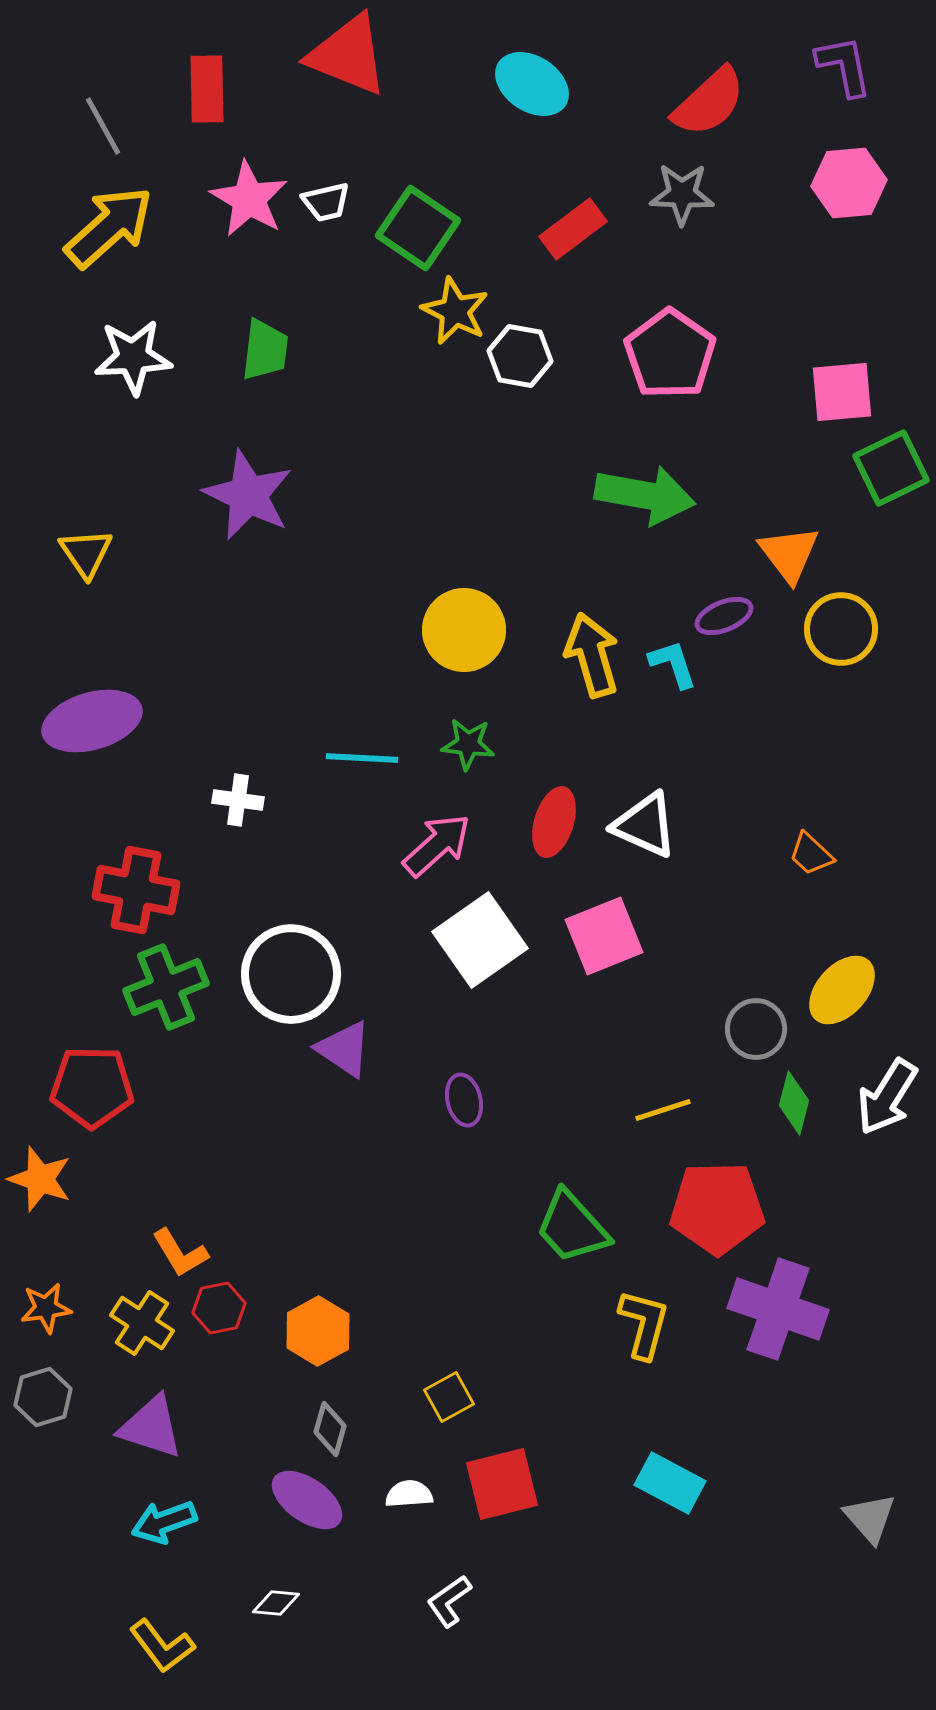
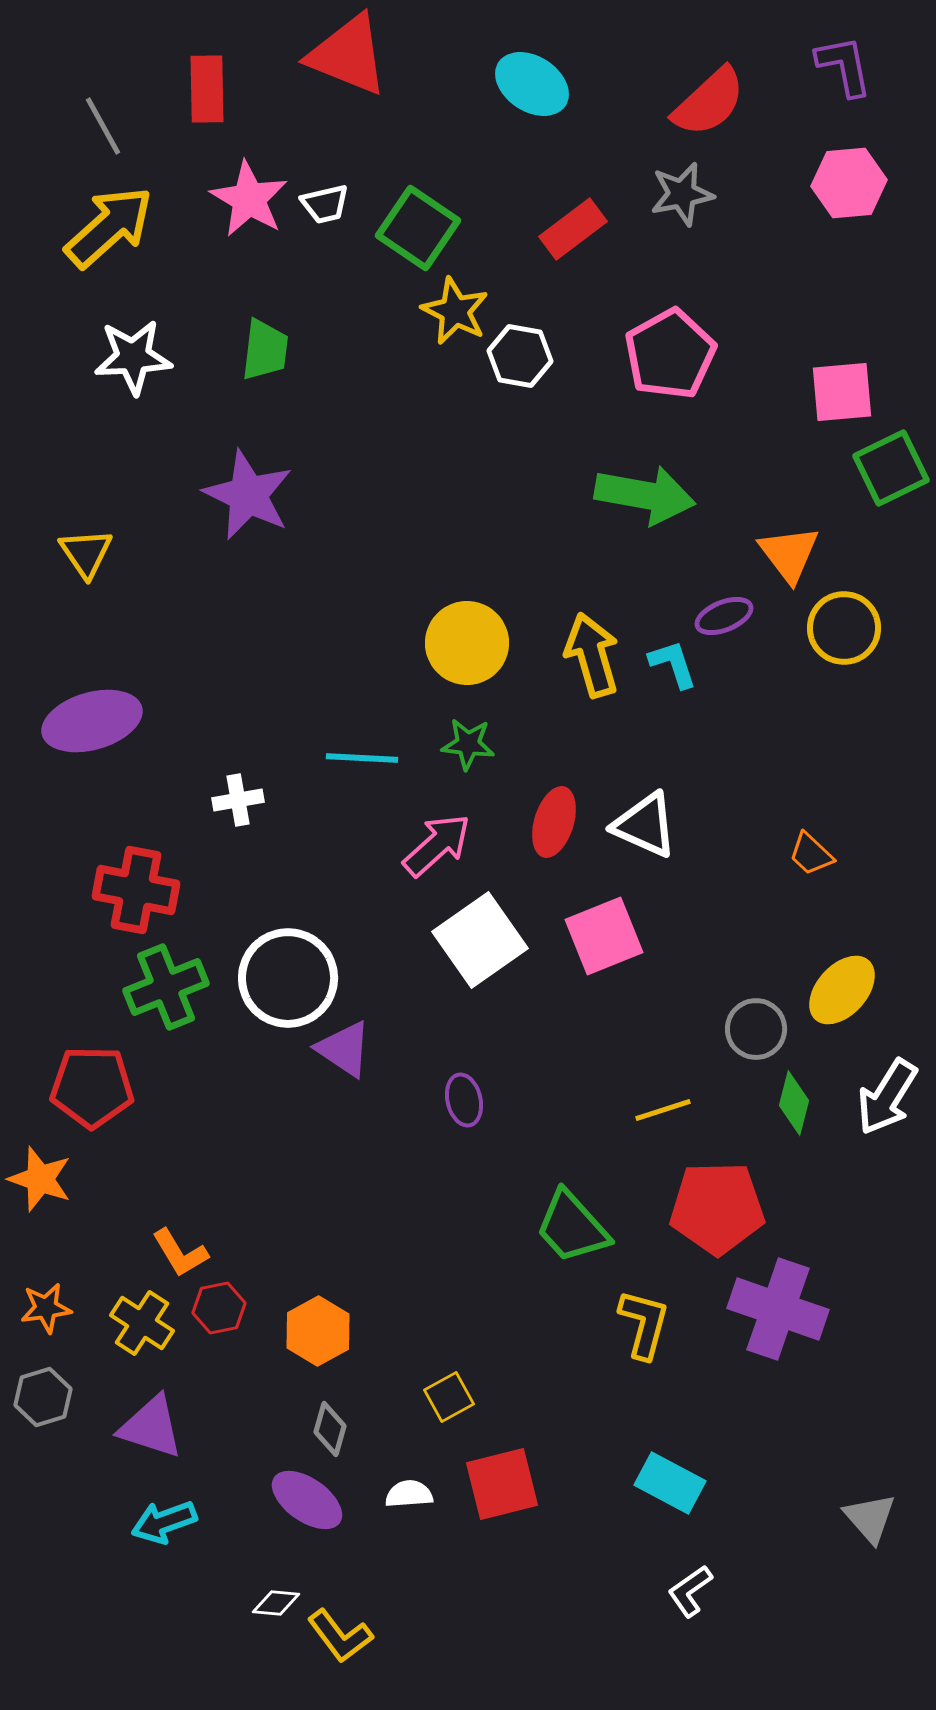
gray star at (682, 194): rotated 14 degrees counterclockwise
white trapezoid at (326, 202): moved 1 px left, 2 px down
pink pentagon at (670, 354): rotated 8 degrees clockwise
yellow circle at (841, 629): moved 3 px right, 1 px up
yellow circle at (464, 630): moved 3 px right, 13 px down
white cross at (238, 800): rotated 18 degrees counterclockwise
white circle at (291, 974): moved 3 px left, 4 px down
white L-shape at (449, 1601): moved 241 px right, 10 px up
yellow L-shape at (162, 1646): moved 178 px right, 10 px up
